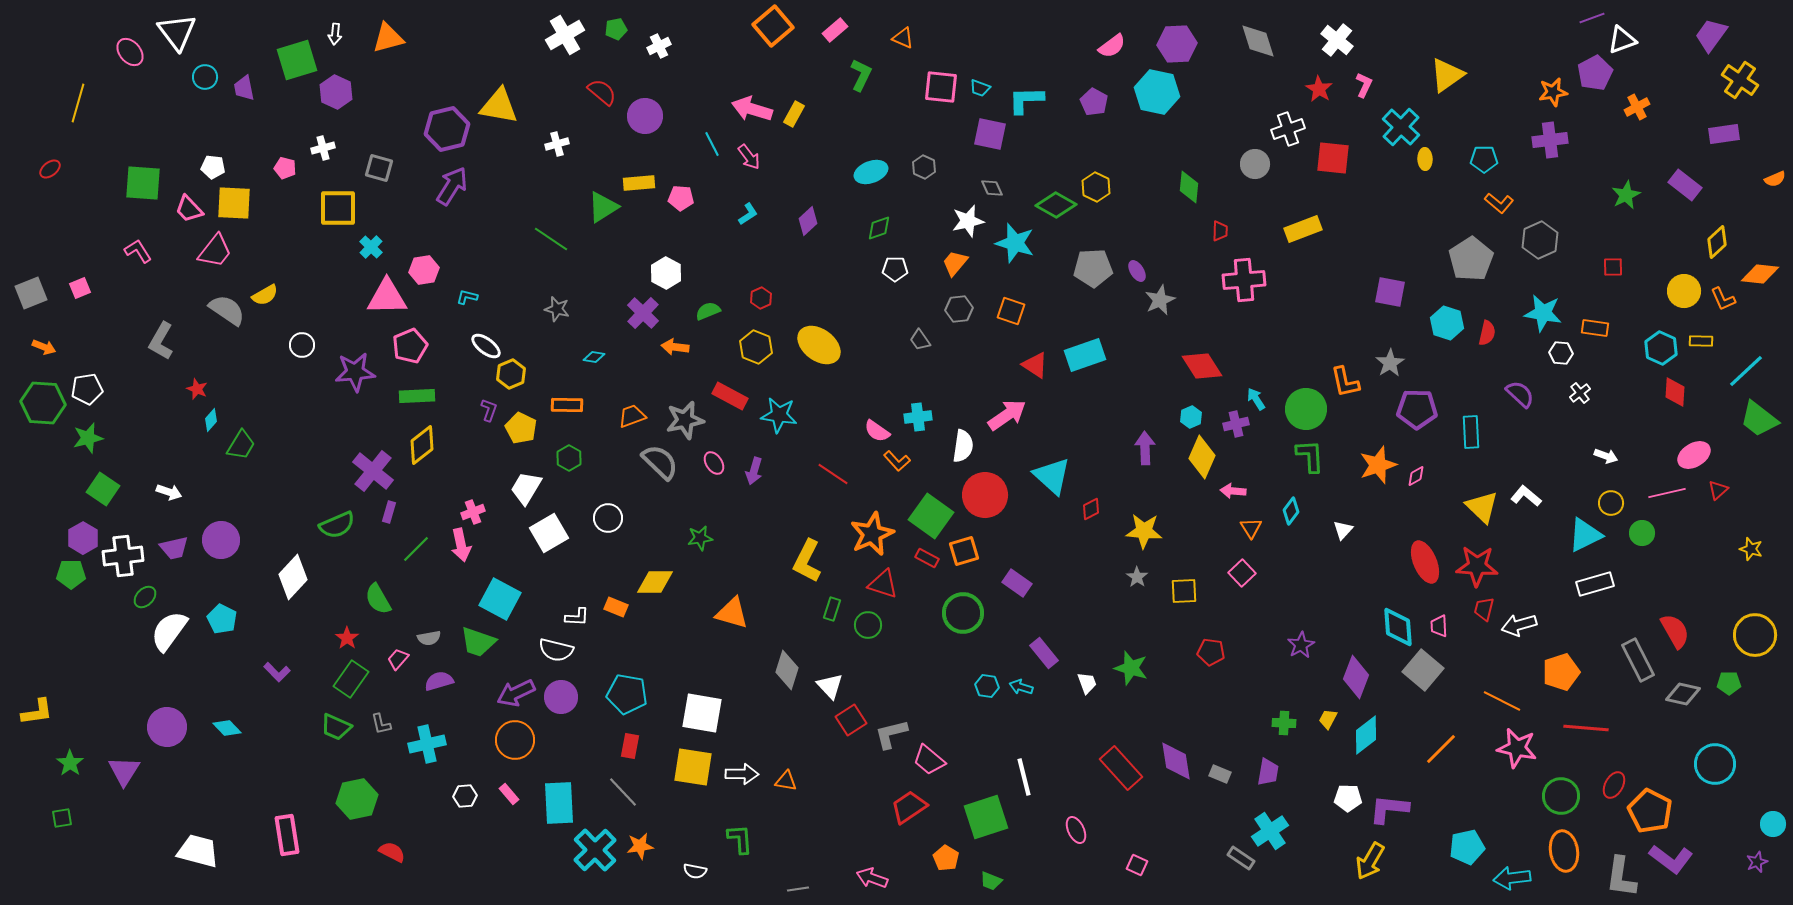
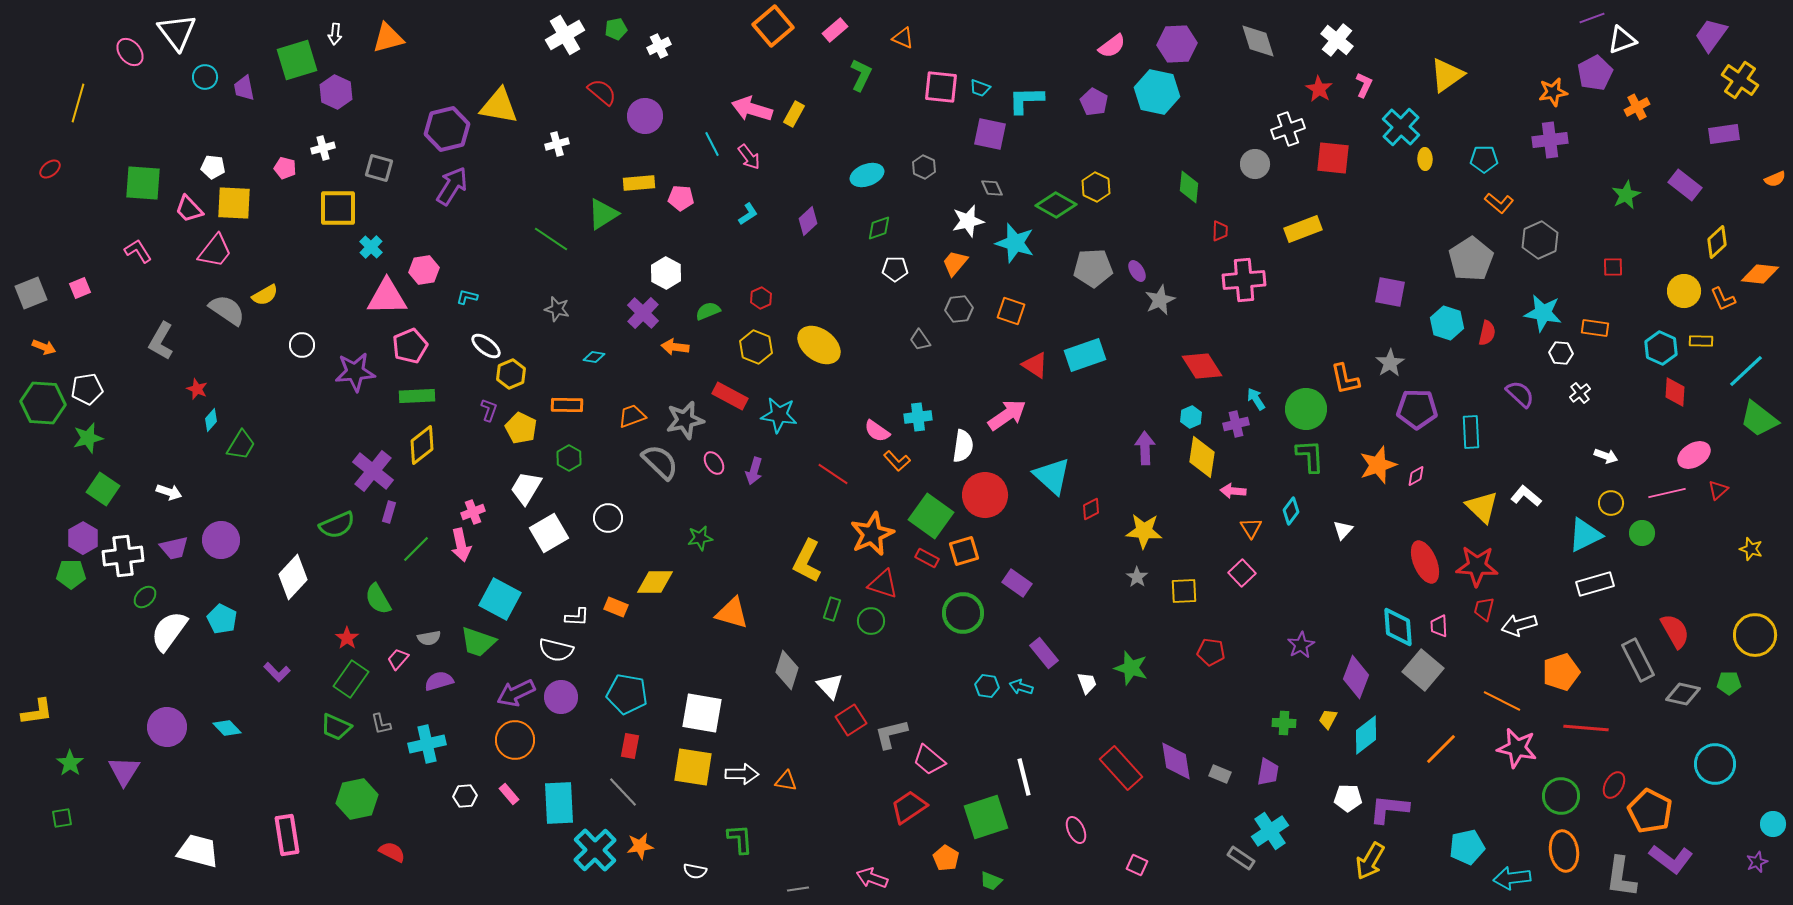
cyan ellipse at (871, 172): moved 4 px left, 3 px down
green triangle at (603, 207): moved 7 px down
orange L-shape at (1345, 382): moved 3 px up
yellow diamond at (1202, 457): rotated 15 degrees counterclockwise
green circle at (868, 625): moved 3 px right, 4 px up
